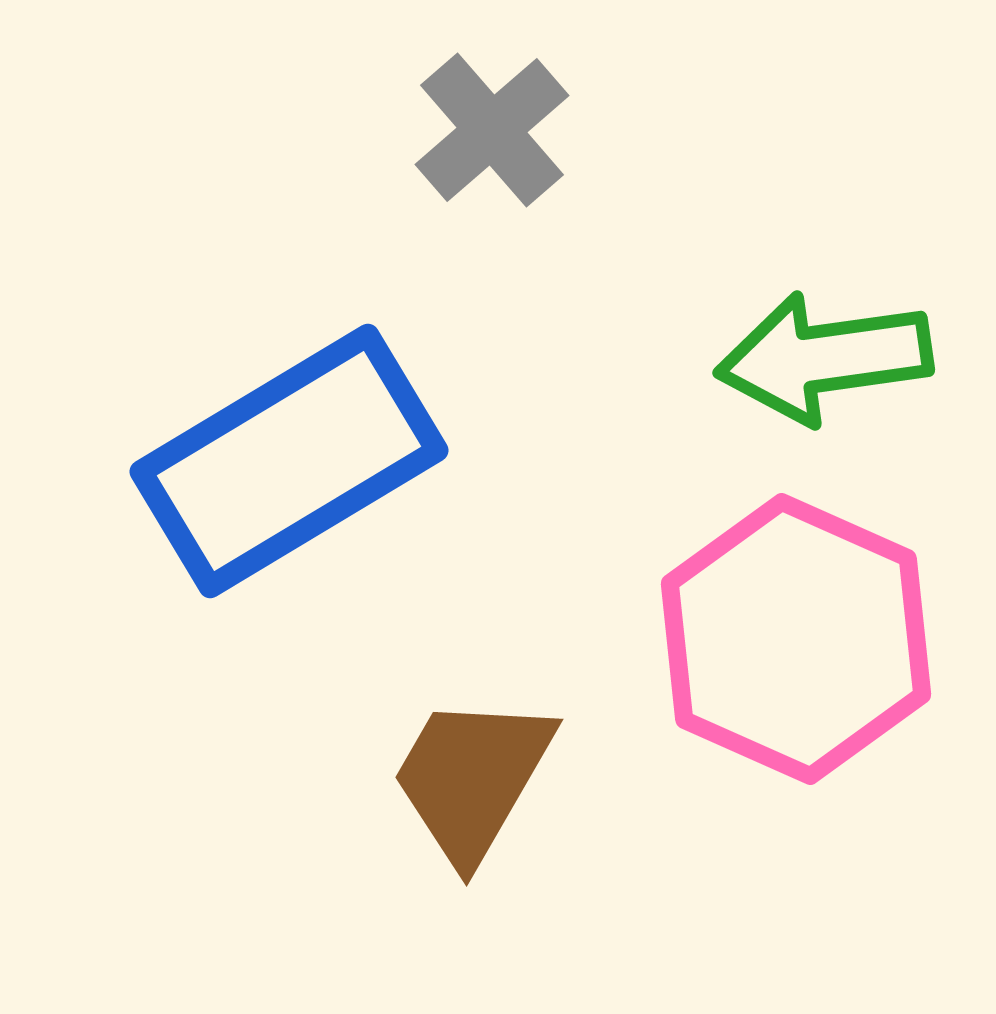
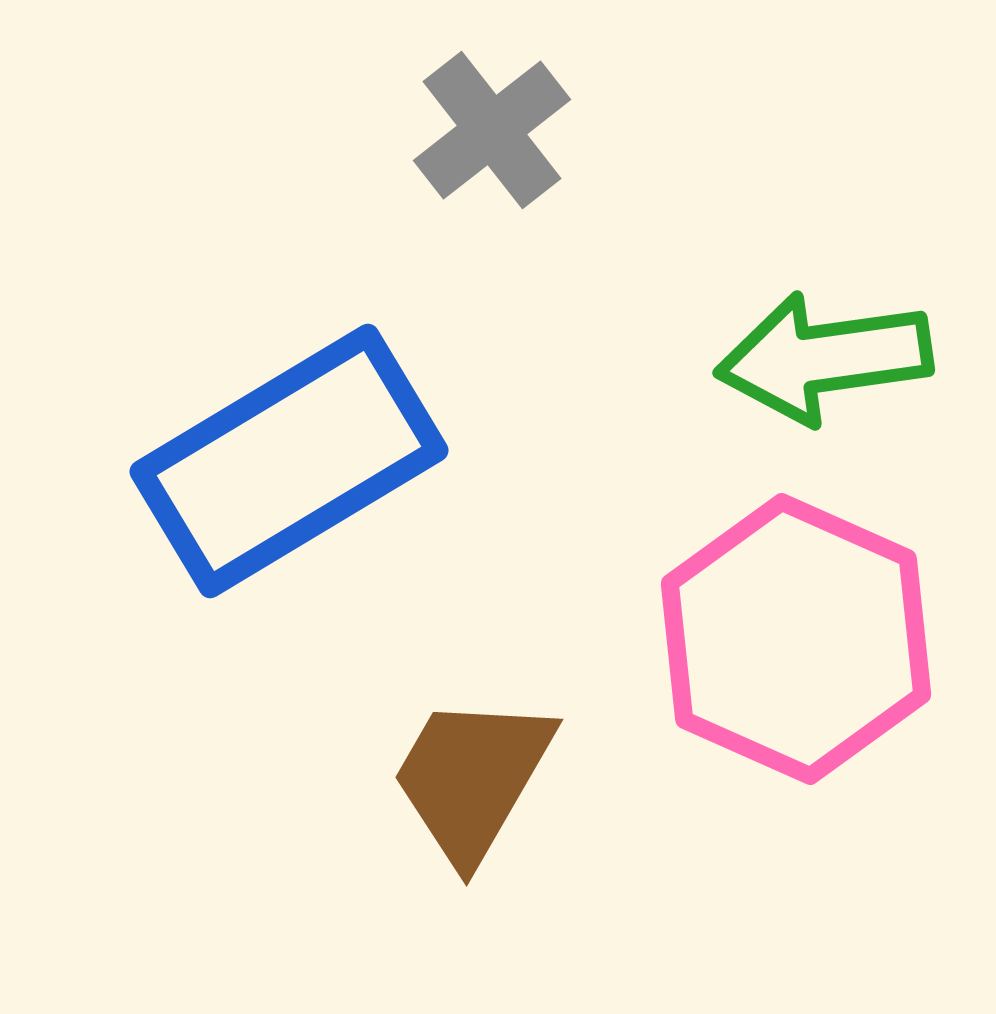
gray cross: rotated 3 degrees clockwise
